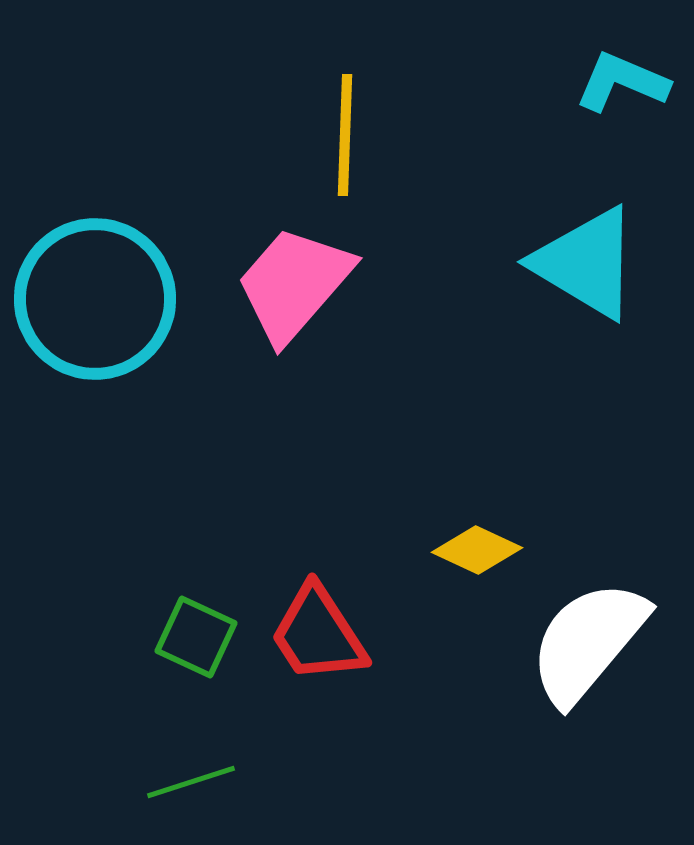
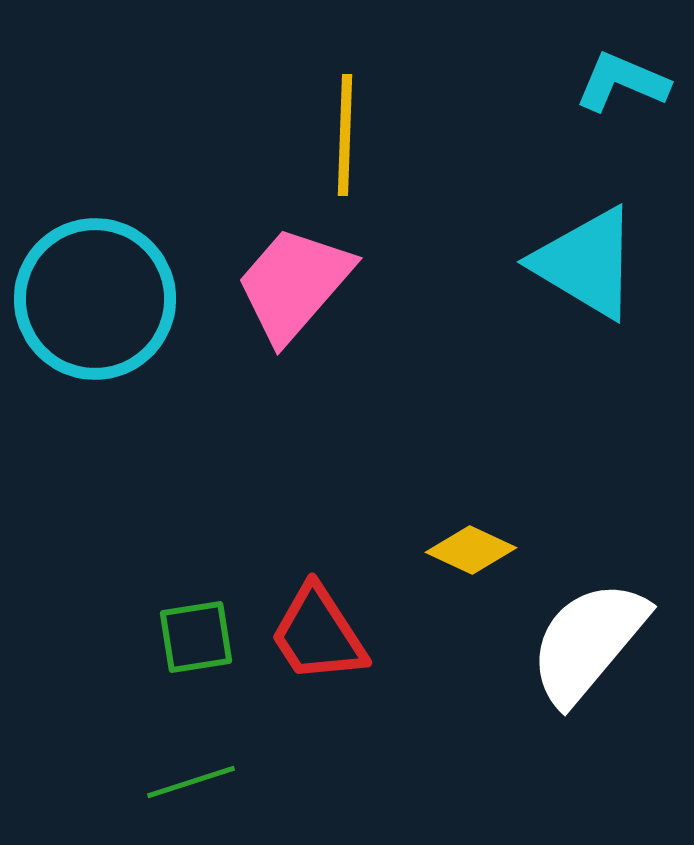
yellow diamond: moved 6 px left
green square: rotated 34 degrees counterclockwise
